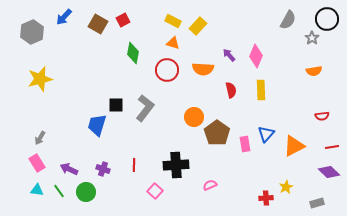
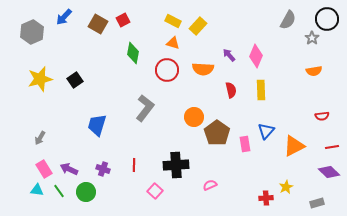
black square at (116, 105): moved 41 px left, 25 px up; rotated 35 degrees counterclockwise
blue triangle at (266, 134): moved 3 px up
pink rectangle at (37, 163): moved 7 px right, 6 px down
